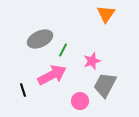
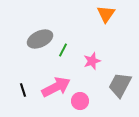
pink arrow: moved 4 px right, 12 px down
gray trapezoid: moved 15 px right
